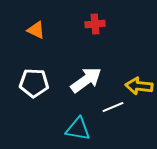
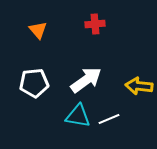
orange triangle: moved 2 px right; rotated 24 degrees clockwise
white pentagon: rotated 8 degrees counterclockwise
white line: moved 4 px left, 12 px down
cyan triangle: moved 13 px up
